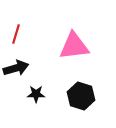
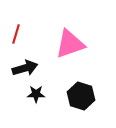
pink triangle: moved 4 px left, 2 px up; rotated 12 degrees counterclockwise
black arrow: moved 9 px right
